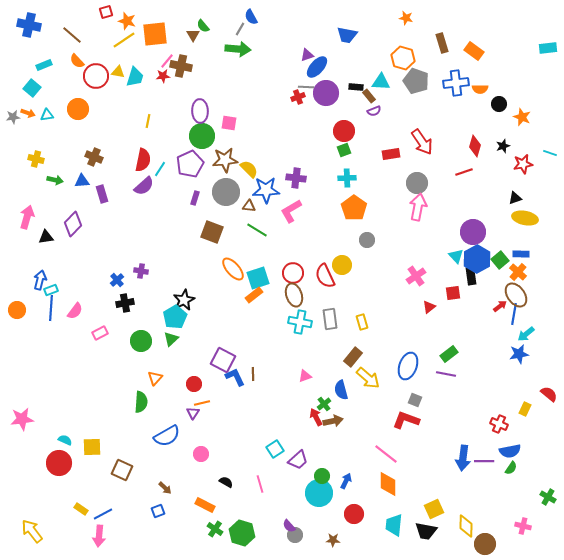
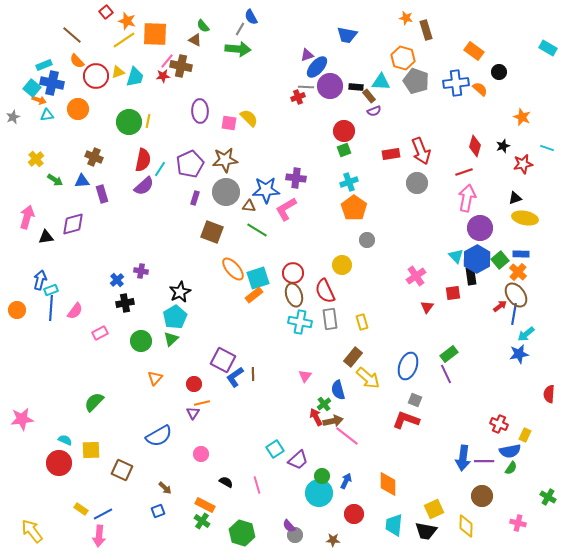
red square at (106, 12): rotated 24 degrees counterclockwise
blue cross at (29, 25): moved 23 px right, 58 px down
orange square at (155, 34): rotated 8 degrees clockwise
brown triangle at (193, 35): moved 2 px right, 5 px down; rotated 32 degrees counterclockwise
brown rectangle at (442, 43): moved 16 px left, 13 px up
cyan rectangle at (548, 48): rotated 36 degrees clockwise
yellow triangle at (118, 72): rotated 32 degrees counterclockwise
orange semicircle at (480, 89): rotated 140 degrees counterclockwise
purple circle at (326, 93): moved 4 px right, 7 px up
black circle at (499, 104): moved 32 px up
orange arrow at (28, 113): moved 11 px right, 13 px up
gray star at (13, 117): rotated 16 degrees counterclockwise
green circle at (202, 136): moved 73 px left, 14 px up
red arrow at (422, 142): moved 1 px left, 9 px down; rotated 12 degrees clockwise
cyan line at (550, 153): moved 3 px left, 5 px up
yellow cross at (36, 159): rotated 35 degrees clockwise
yellow semicircle at (249, 169): moved 51 px up
cyan cross at (347, 178): moved 2 px right, 4 px down; rotated 18 degrees counterclockwise
green arrow at (55, 180): rotated 21 degrees clockwise
pink arrow at (418, 207): moved 49 px right, 9 px up
pink L-shape at (291, 211): moved 5 px left, 2 px up
purple diamond at (73, 224): rotated 30 degrees clockwise
purple circle at (473, 232): moved 7 px right, 4 px up
red semicircle at (325, 276): moved 15 px down
black star at (184, 300): moved 4 px left, 8 px up
red triangle at (429, 307): moved 2 px left; rotated 16 degrees counterclockwise
purple line at (446, 374): rotated 54 degrees clockwise
pink triangle at (305, 376): rotated 32 degrees counterclockwise
blue L-shape at (235, 377): rotated 100 degrees counterclockwise
blue semicircle at (341, 390): moved 3 px left
red semicircle at (549, 394): rotated 126 degrees counterclockwise
green semicircle at (141, 402): moved 47 px left; rotated 140 degrees counterclockwise
yellow rectangle at (525, 409): moved 26 px down
blue semicircle at (167, 436): moved 8 px left
yellow square at (92, 447): moved 1 px left, 3 px down
pink line at (386, 454): moved 39 px left, 18 px up
pink line at (260, 484): moved 3 px left, 1 px down
pink cross at (523, 526): moved 5 px left, 3 px up
green cross at (215, 529): moved 13 px left, 8 px up
brown circle at (485, 544): moved 3 px left, 48 px up
